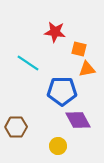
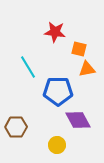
cyan line: moved 4 px down; rotated 25 degrees clockwise
blue pentagon: moved 4 px left
yellow circle: moved 1 px left, 1 px up
